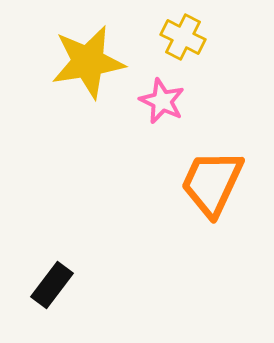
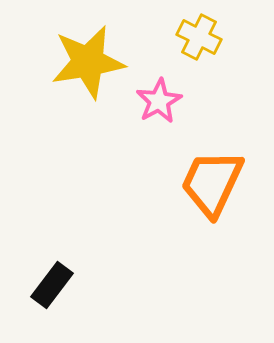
yellow cross: moved 16 px right
pink star: moved 3 px left; rotated 18 degrees clockwise
